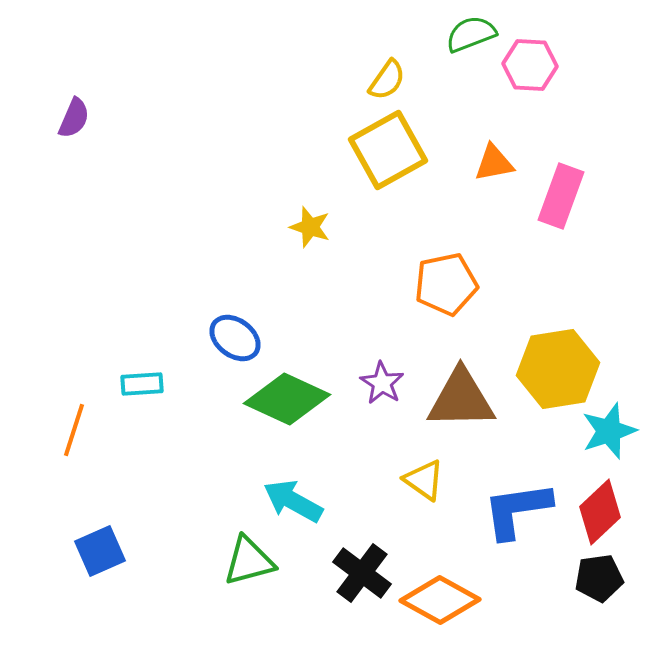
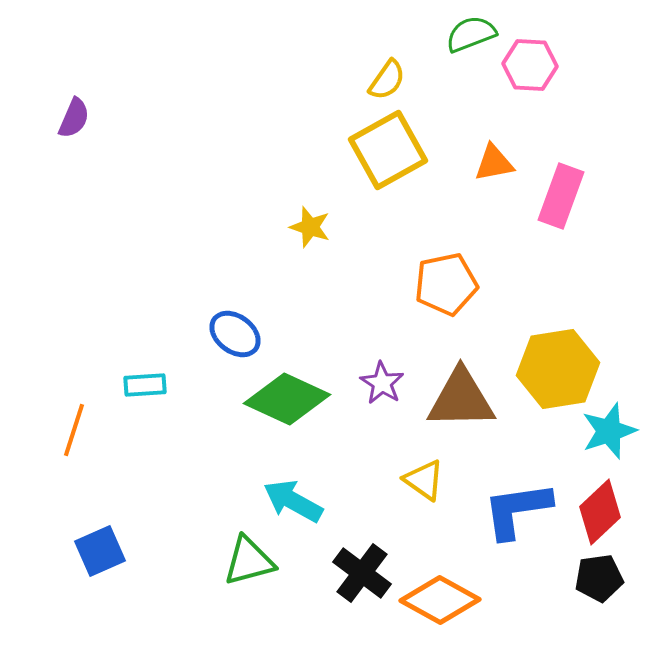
blue ellipse: moved 4 px up
cyan rectangle: moved 3 px right, 1 px down
